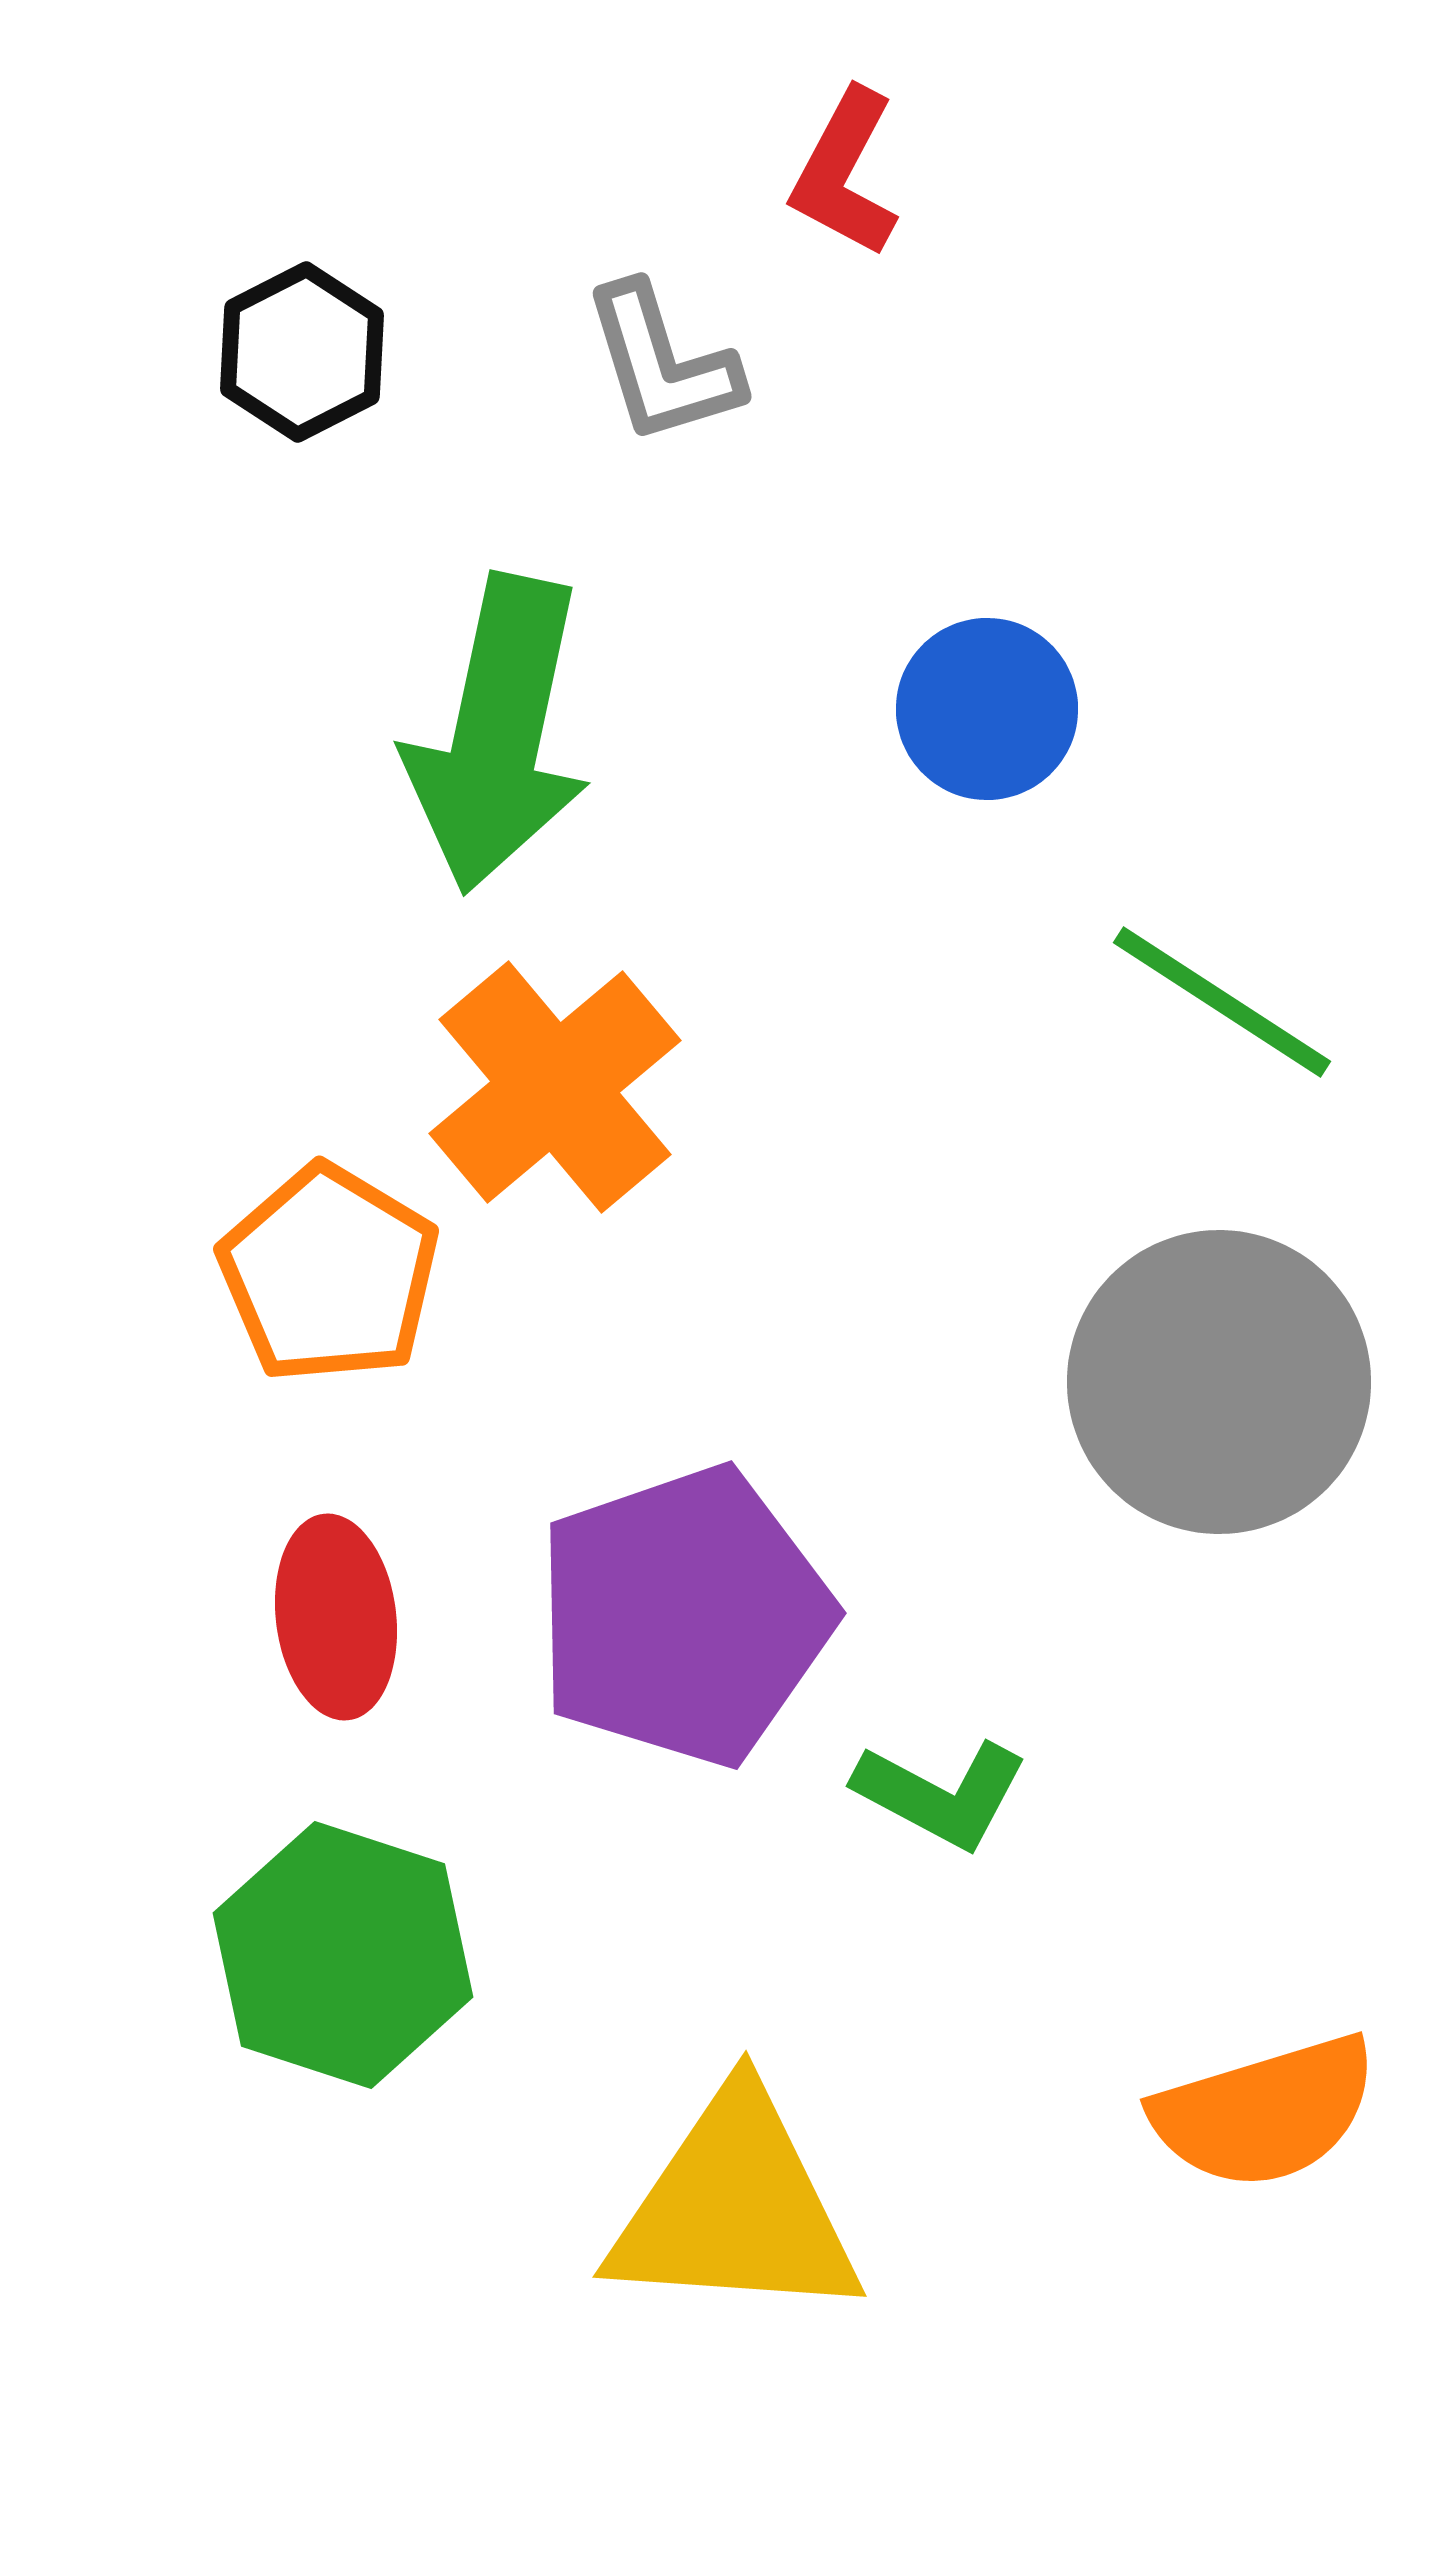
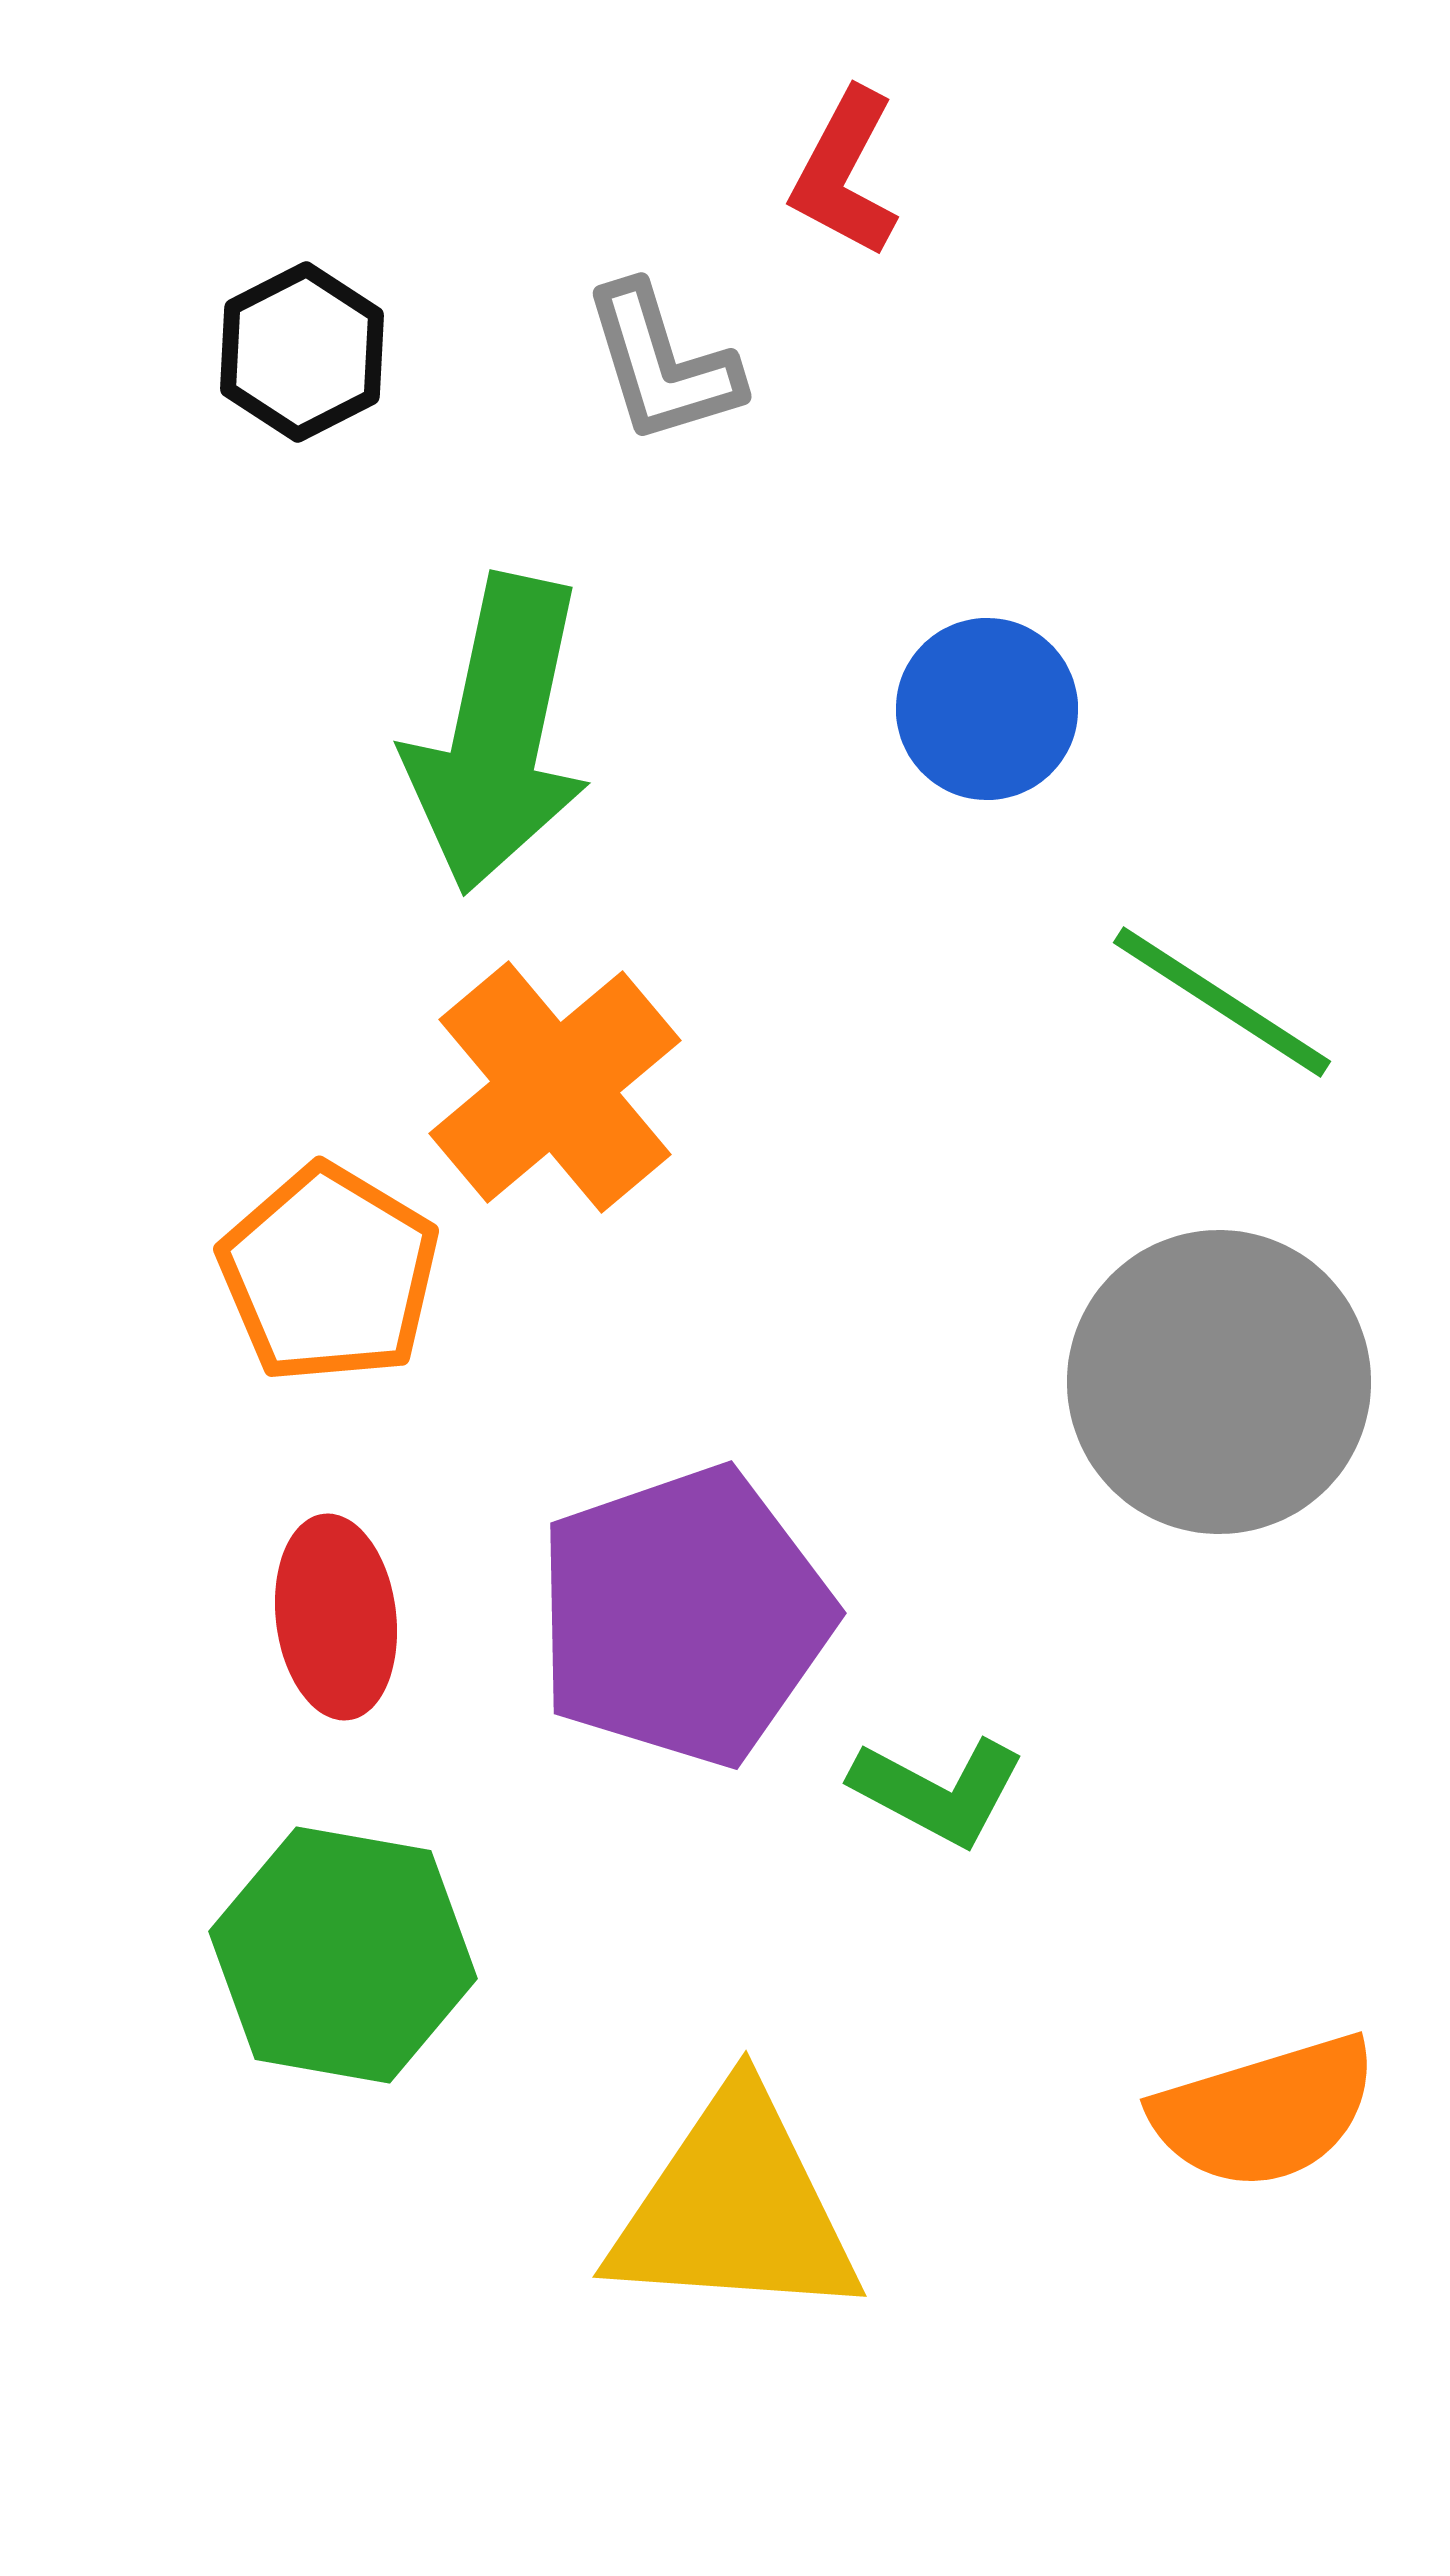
green L-shape: moved 3 px left, 3 px up
green hexagon: rotated 8 degrees counterclockwise
